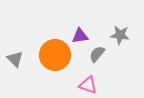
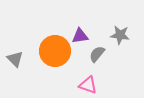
orange circle: moved 4 px up
